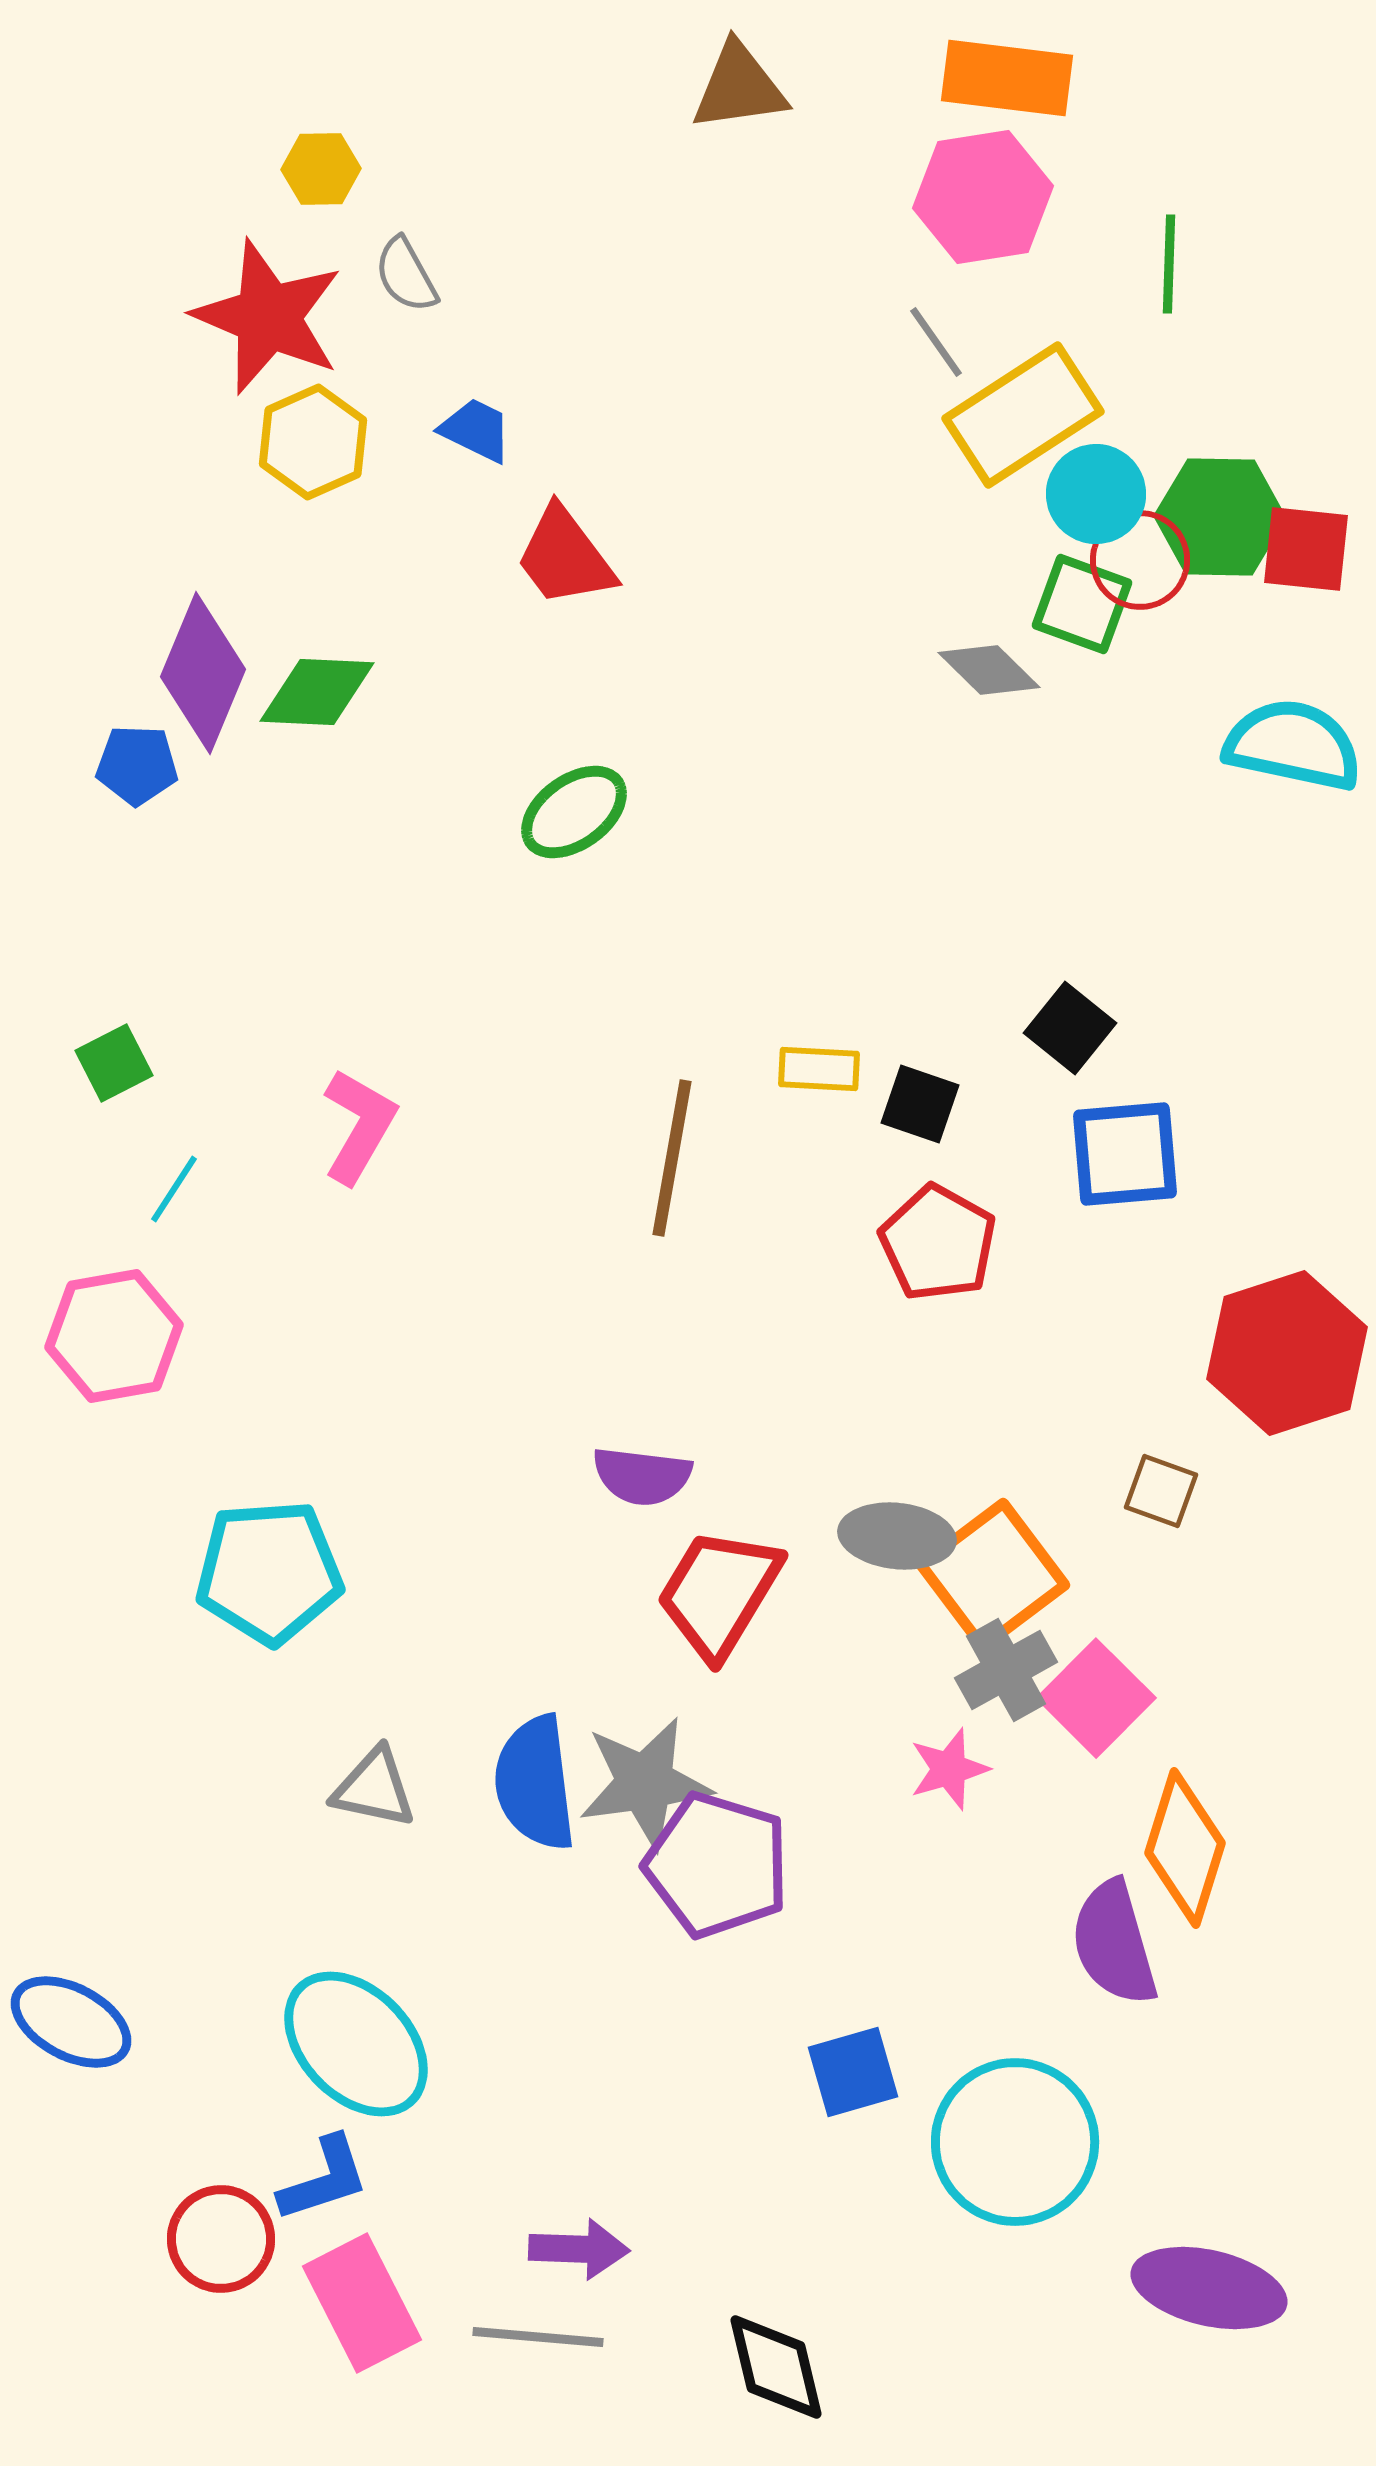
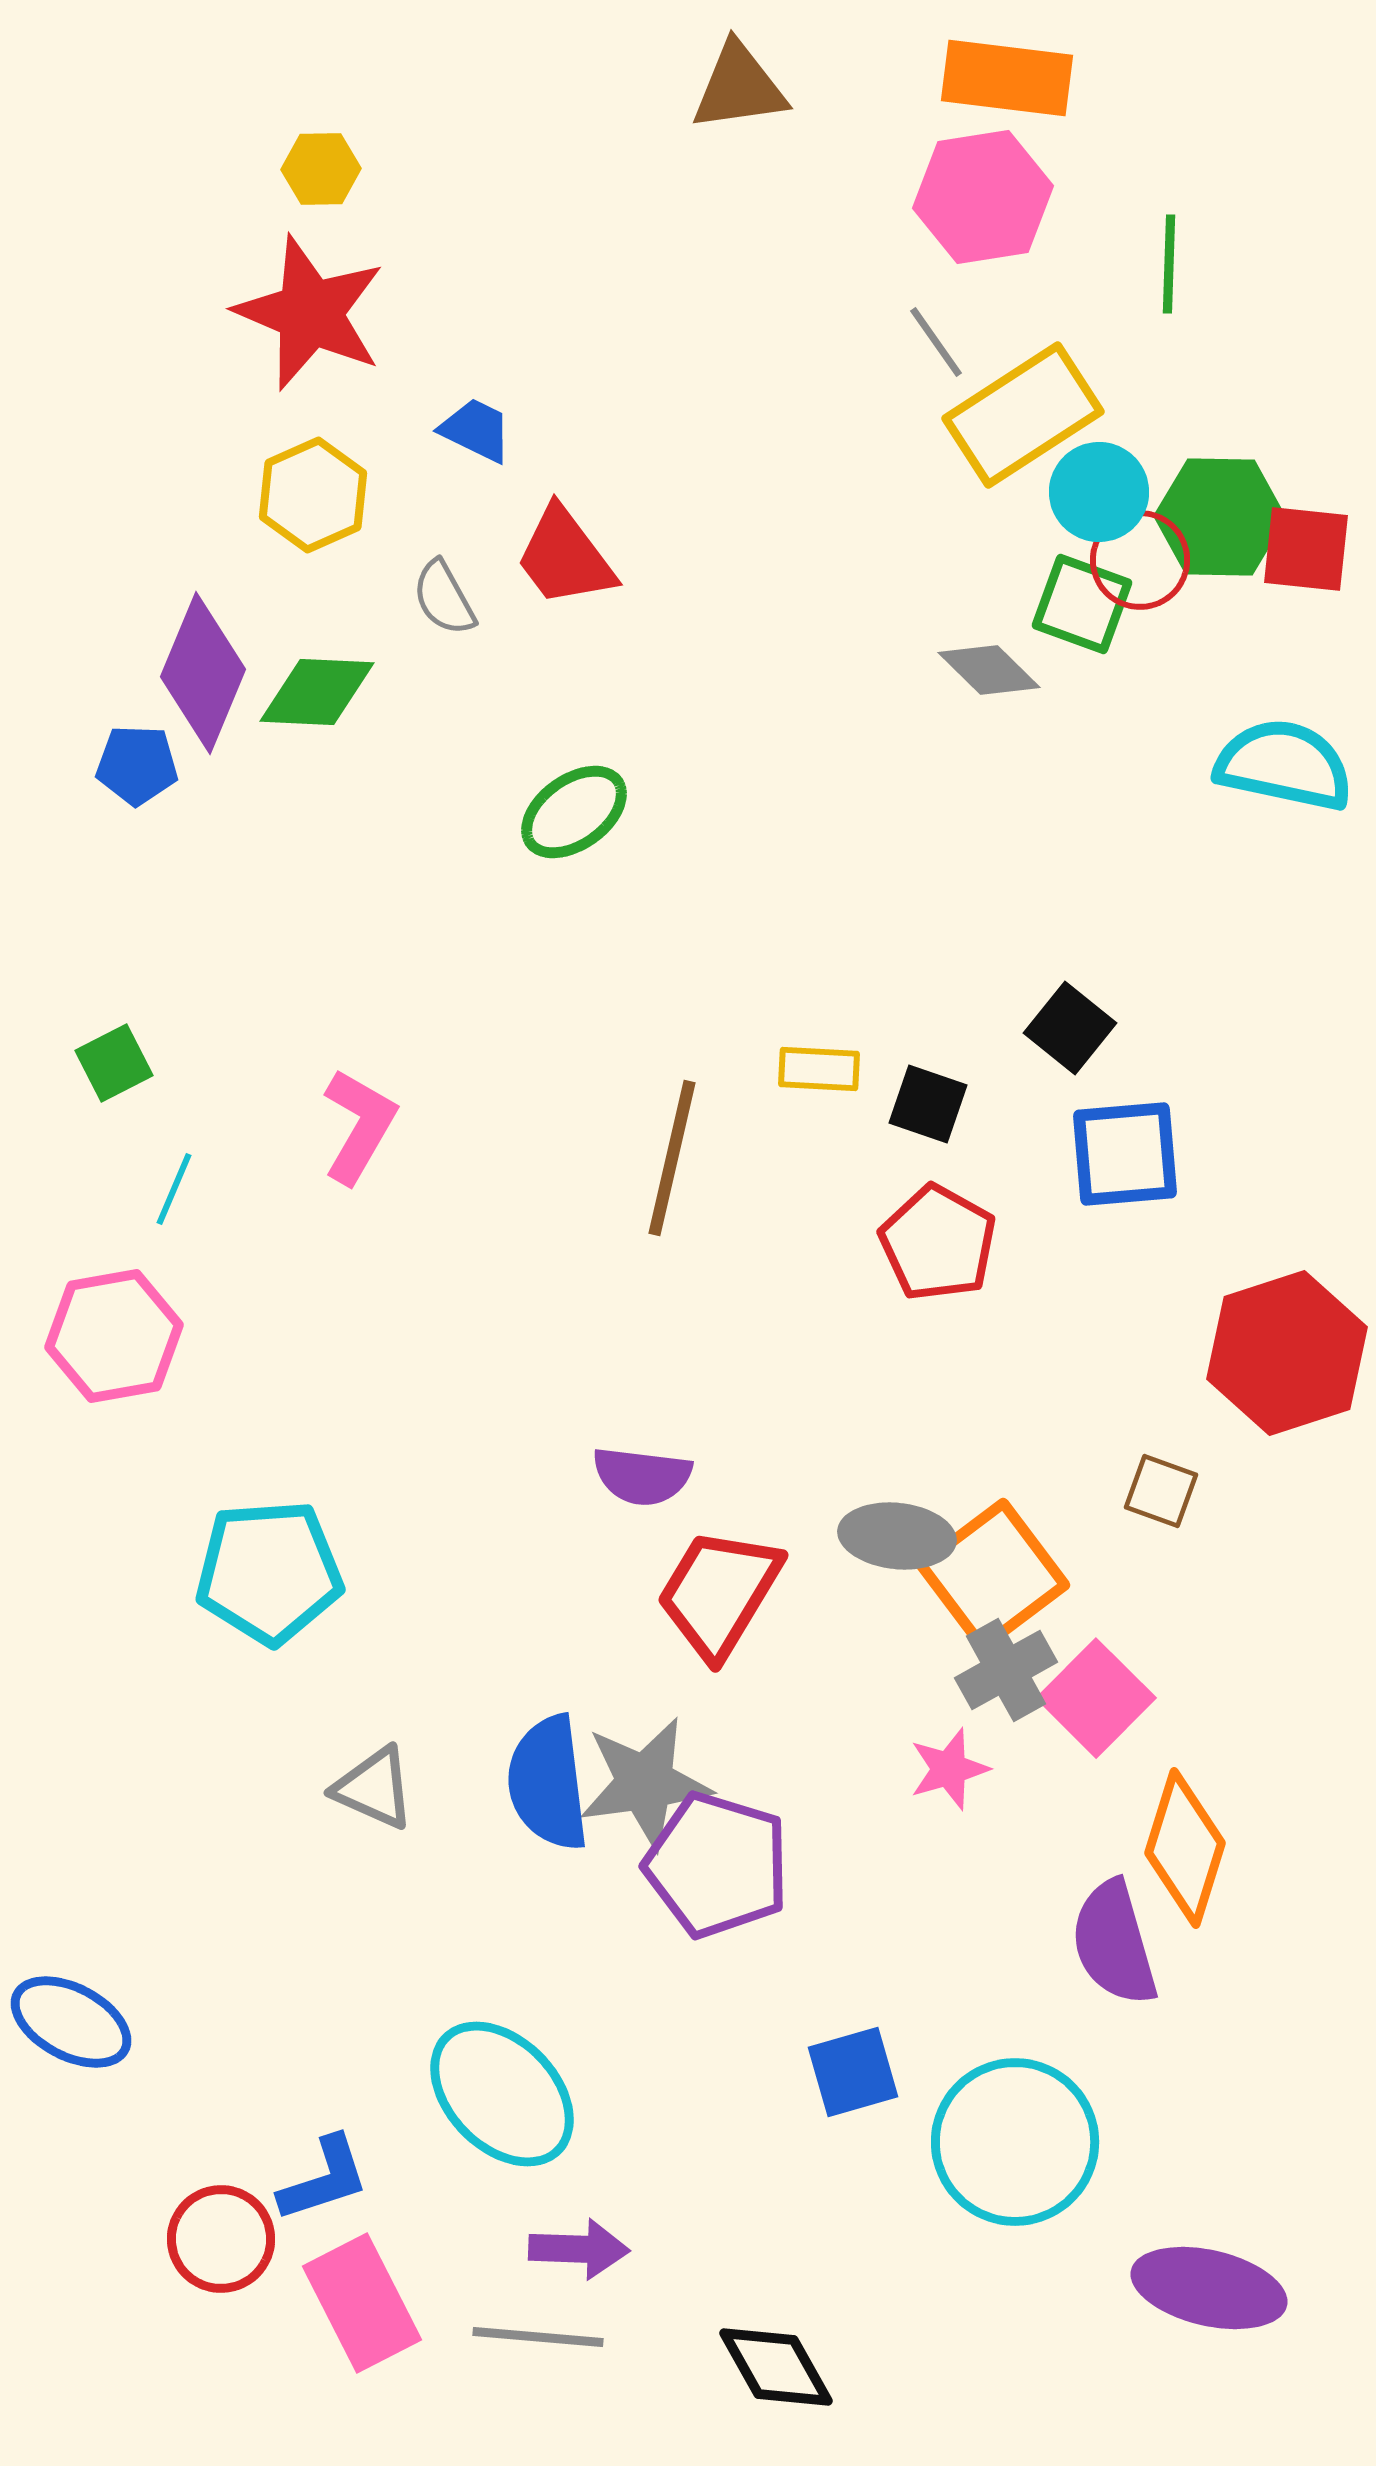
gray semicircle at (406, 275): moved 38 px right, 323 px down
red star at (268, 317): moved 42 px right, 4 px up
yellow hexagon at (313, 442): moved 53 px down
cyan circle at (1096, 494): moved 3 px right, 2 px up
cyan semicircle at (1293, 745): moved 9 px left, 20 px down
black square at (920, 1104): moved 8 px right
brown line at (672, 1158): rotated 3 degrees clockwise
cyan line at (174, 1189): rotated 10 degrees counterclockwise
blue semicircle at (535, 1783): moved 13 px right
gray triangle at (374, 1788): rotated 12 degrees clockwise
cyan ellipse at (356, 2044): moved 146 px right, 50 px down
black diamond at (776, 2367): rotated 16 degrees counterclockwise
